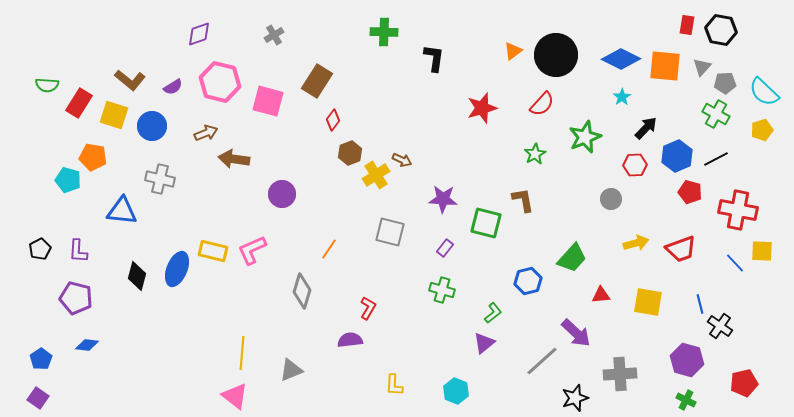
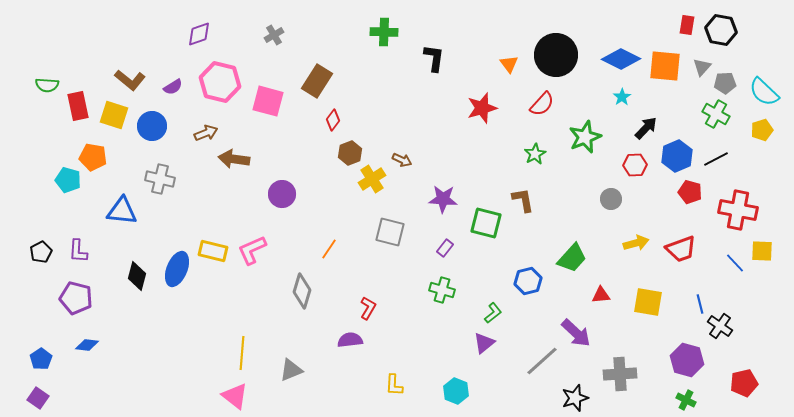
orange triangle at (513, 51): moved 4 px left, 13 px down; rotated 30 degrees counterclockwise
red rectangle at (79, 103): moved 1 px left, 3 px down; rotated 44 degrees counterclockwise
yellow cross at (376, 175): moved 4 px left, 4 px down
black pentagon at (40, 249): moved 1 px right, 3 px down
